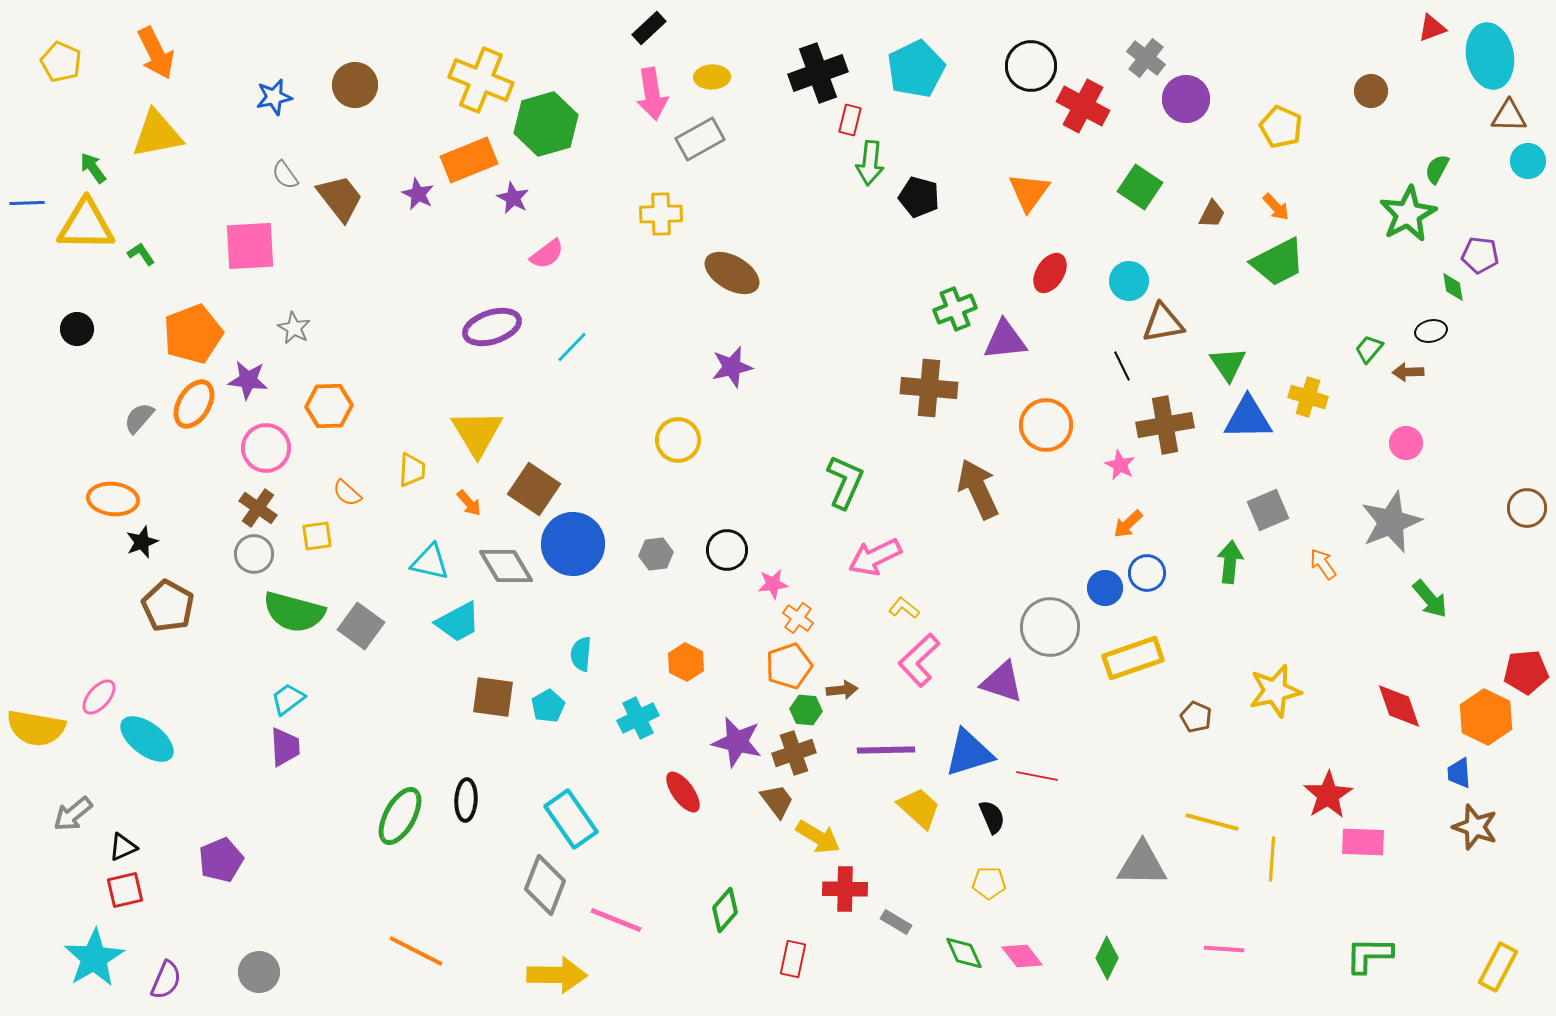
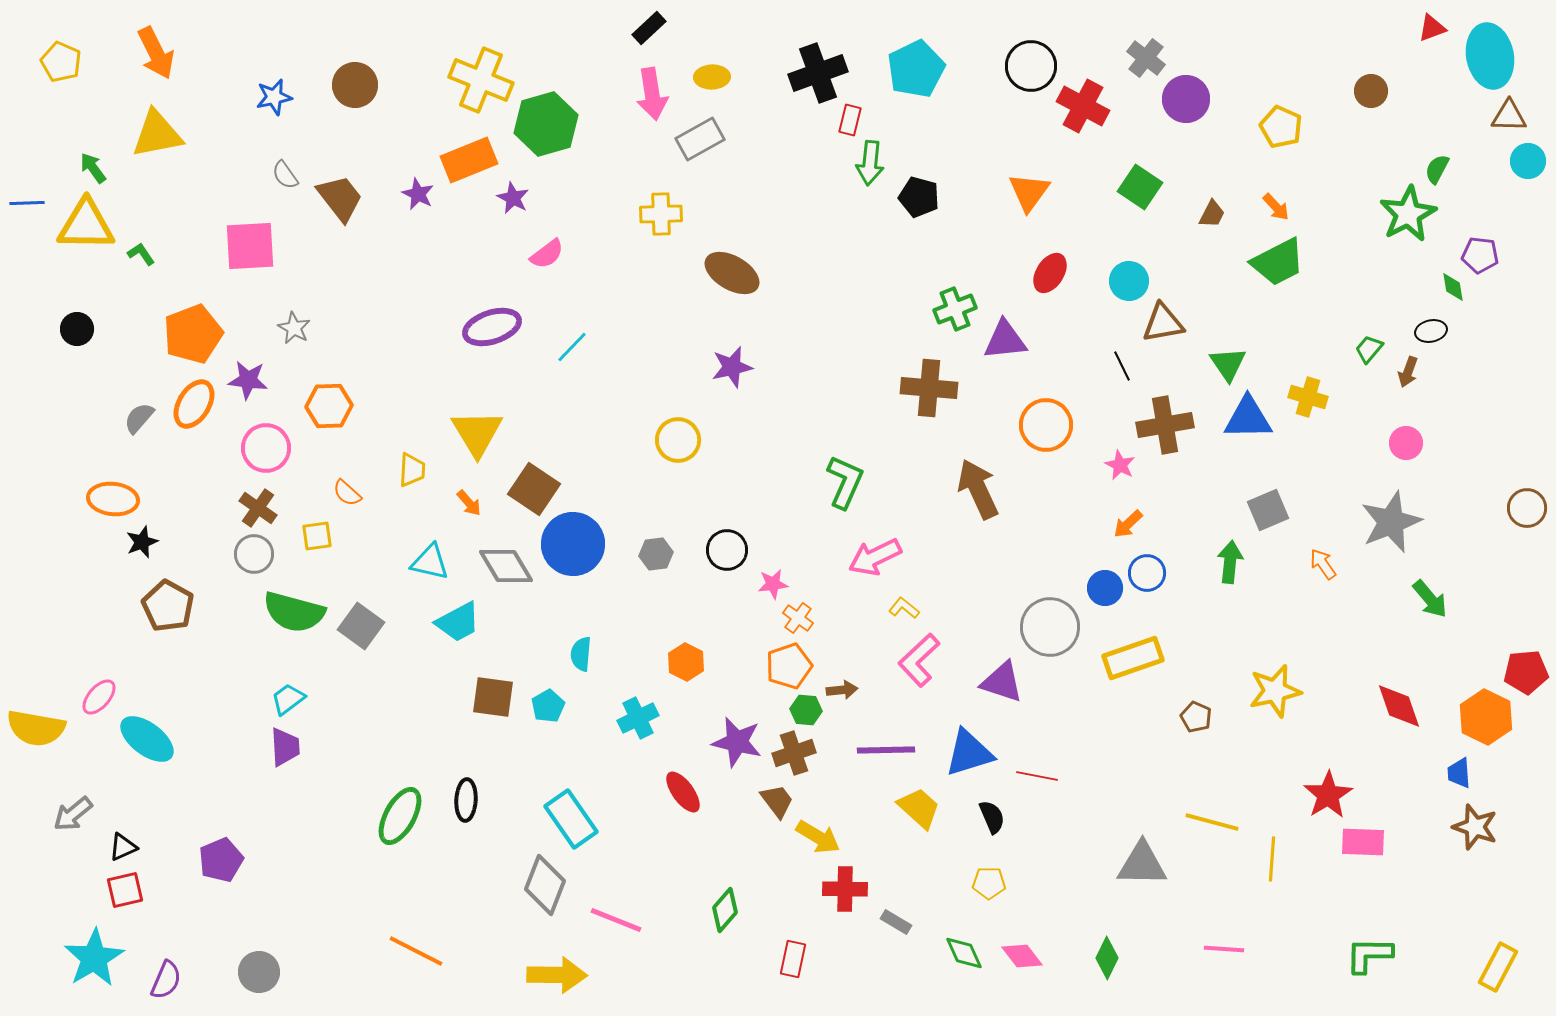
brown arrow at (1408, 372): rotated 68 degrees counterclockwise
